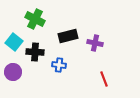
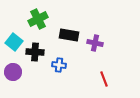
green cross: moved 3 px right; rotated 36 degrees clockwise
black rectangle: moved 1 px right, 1 px up; rotated 24 degrees clockwise
